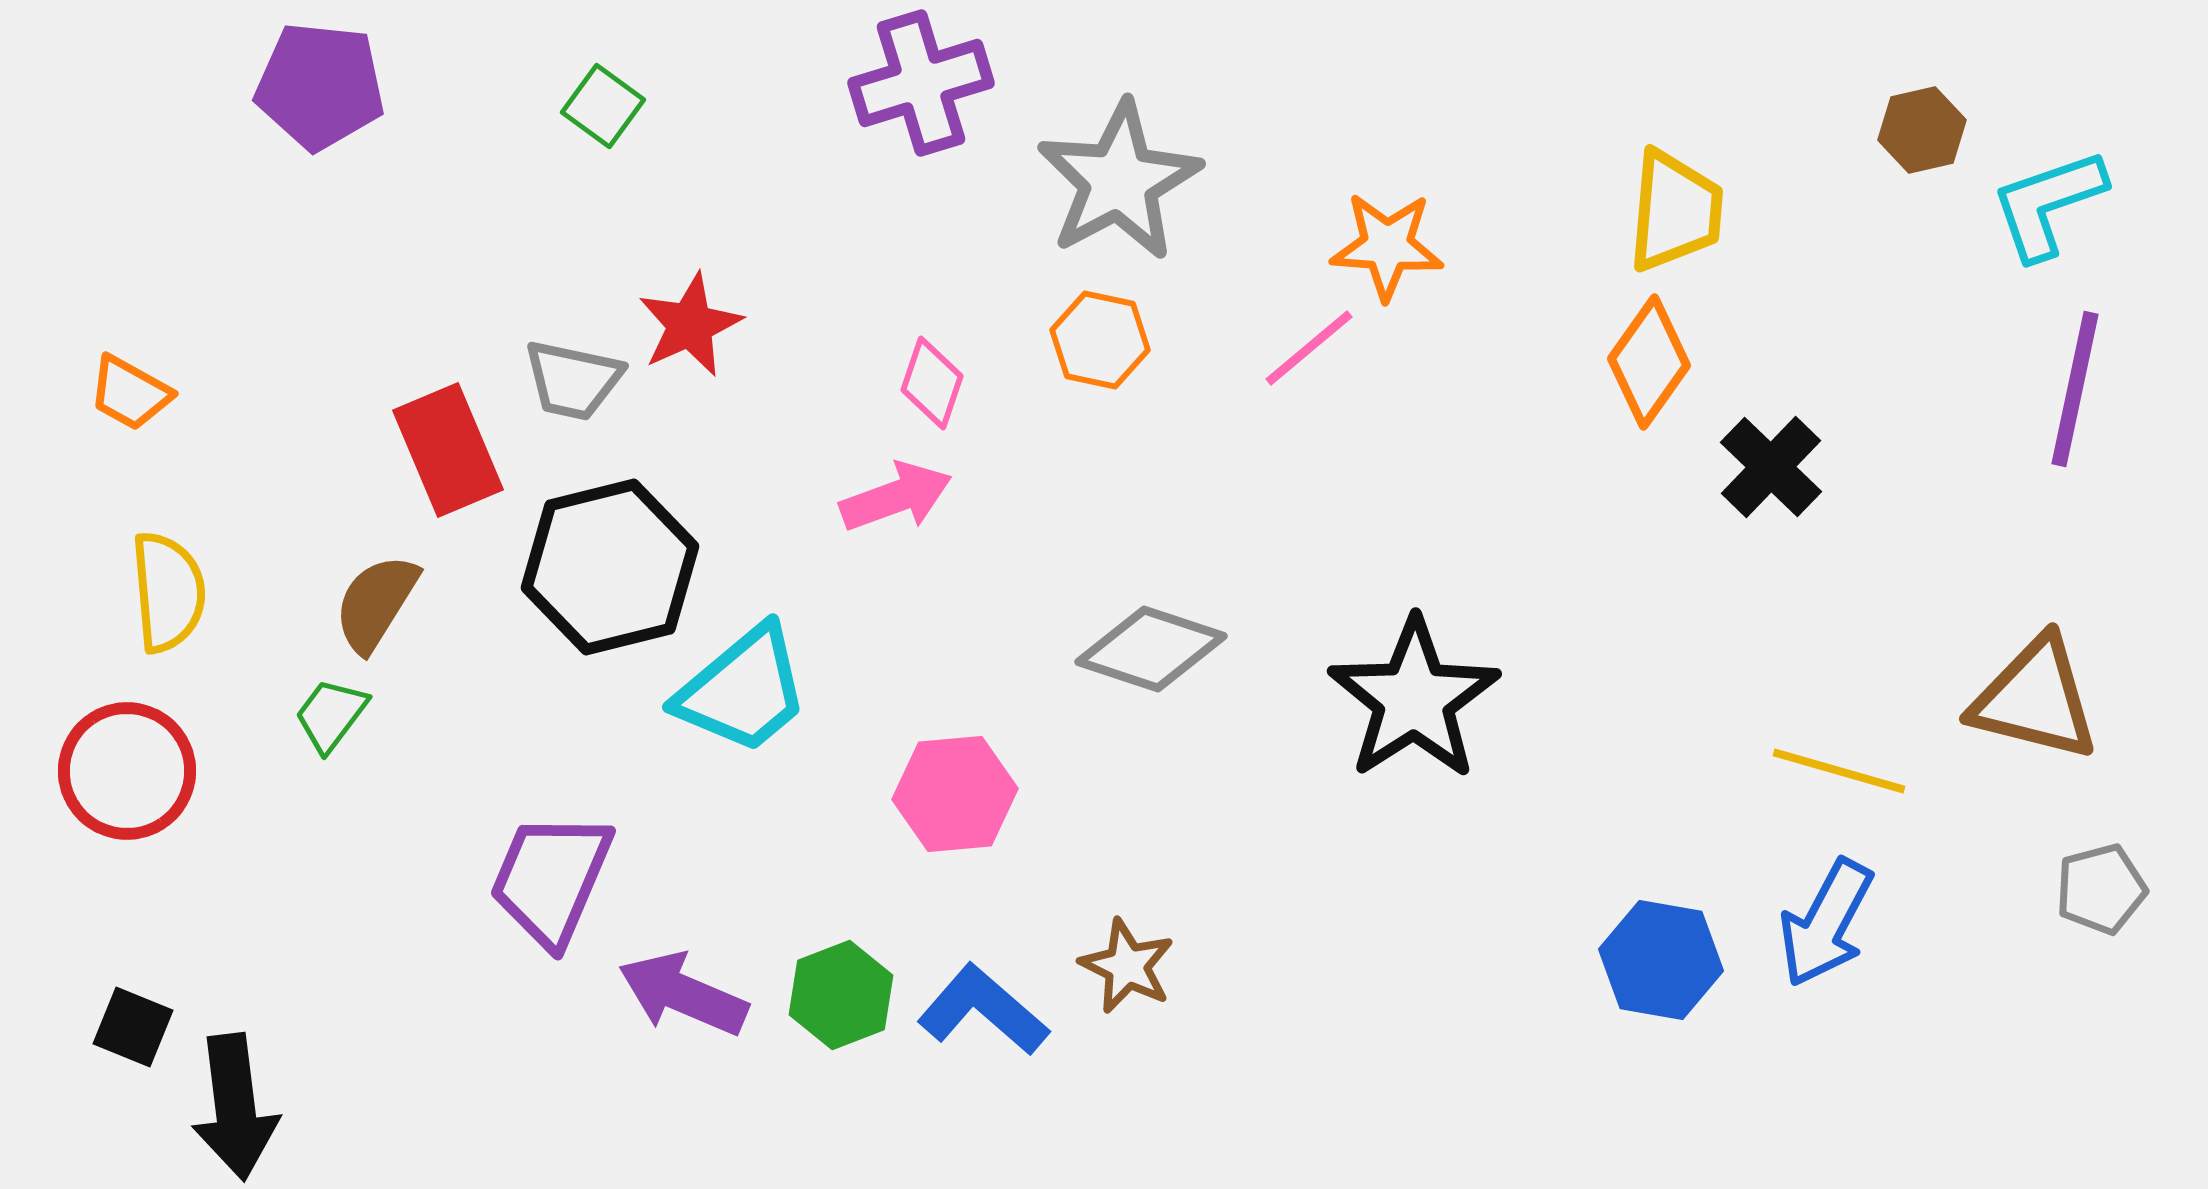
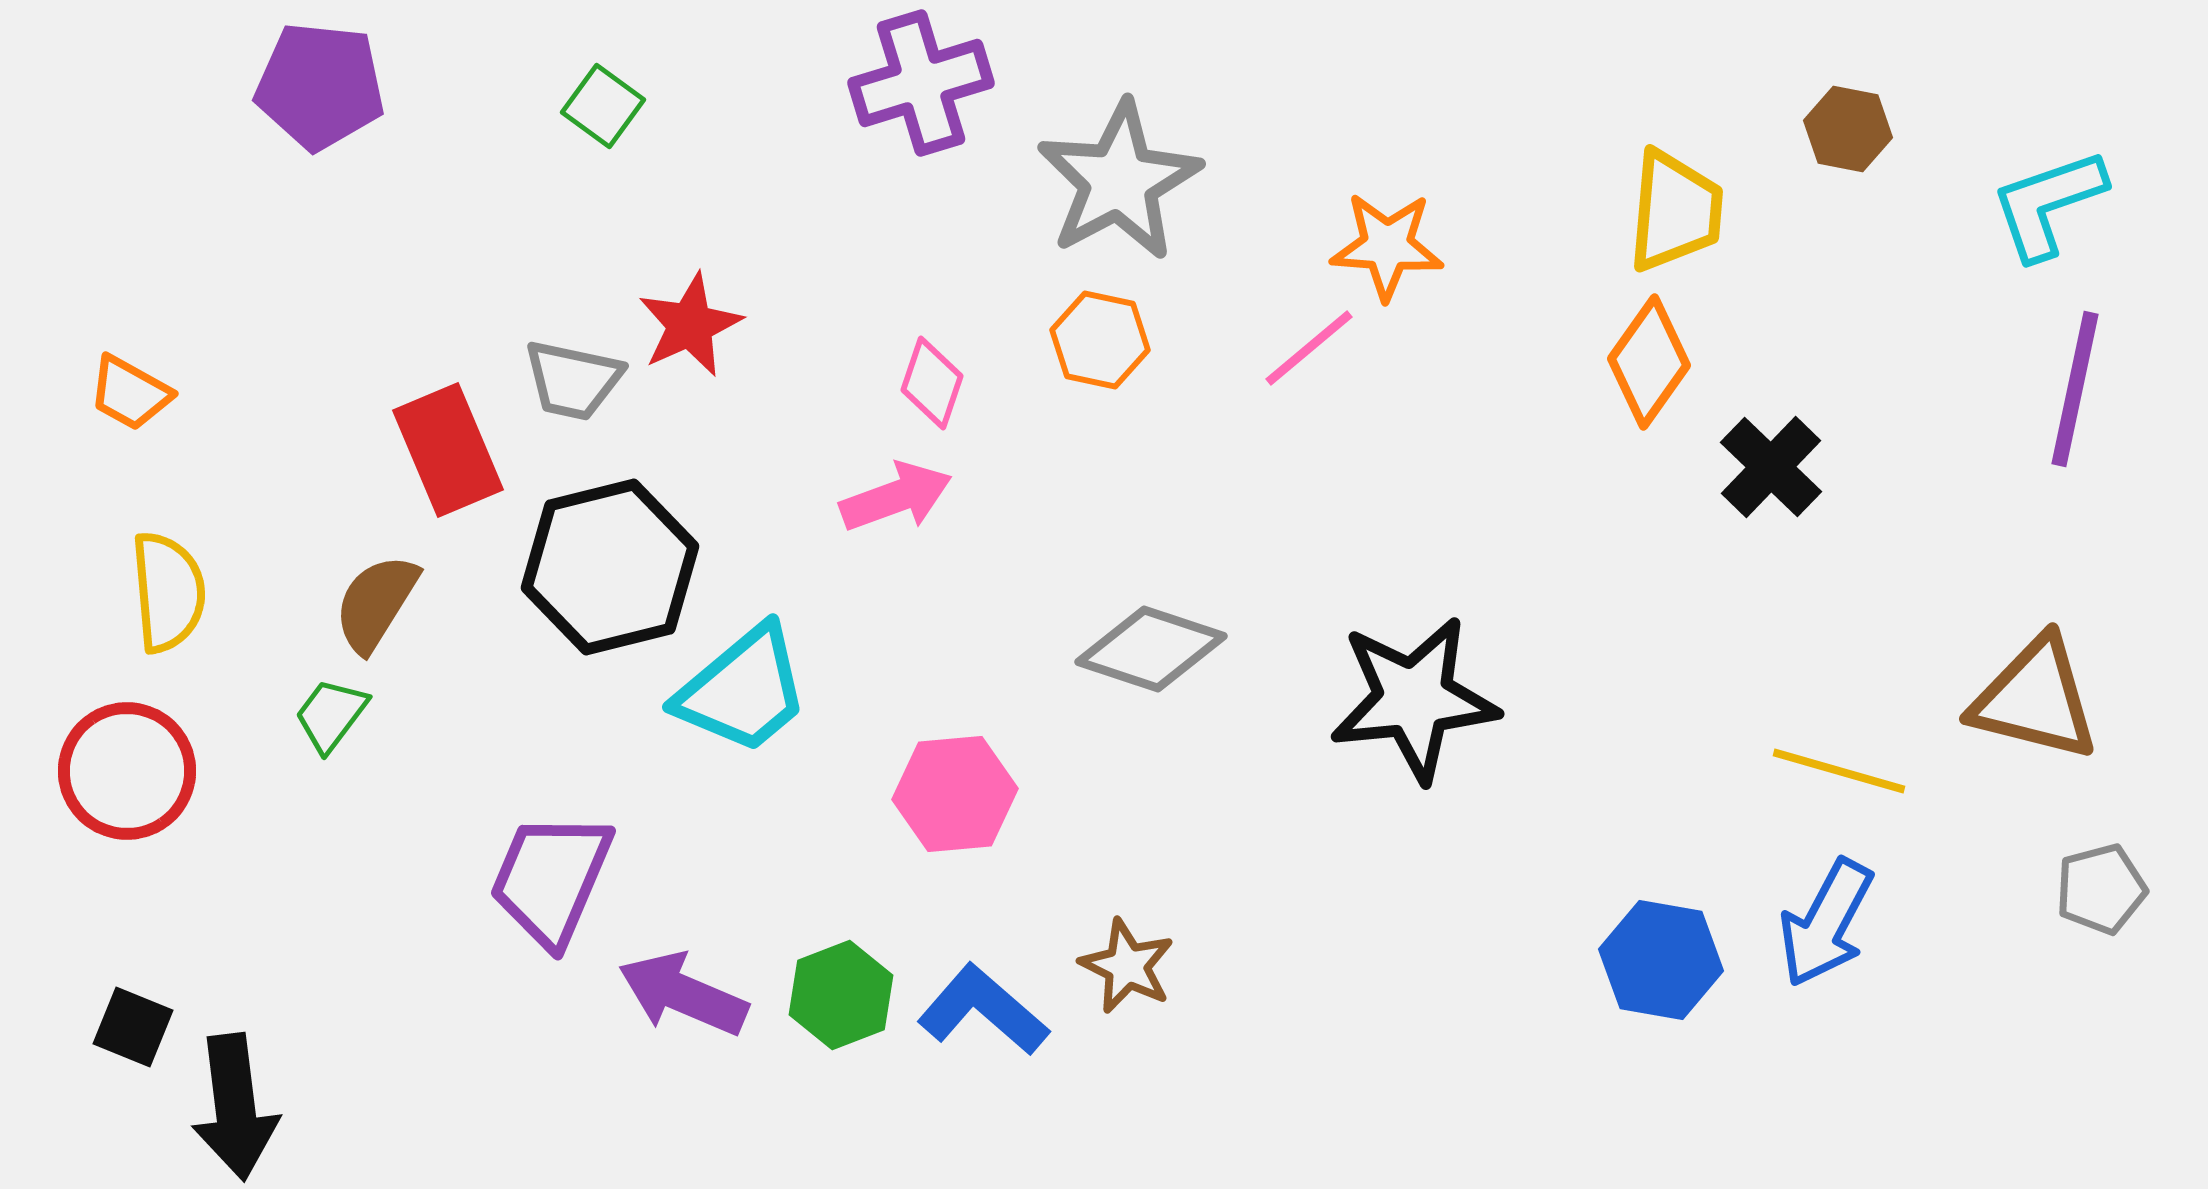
brown hexagon: moved 74 px left, 1 px up; rotated 24 degrees clockwise
black star: rotated 27 degrees clockwise
